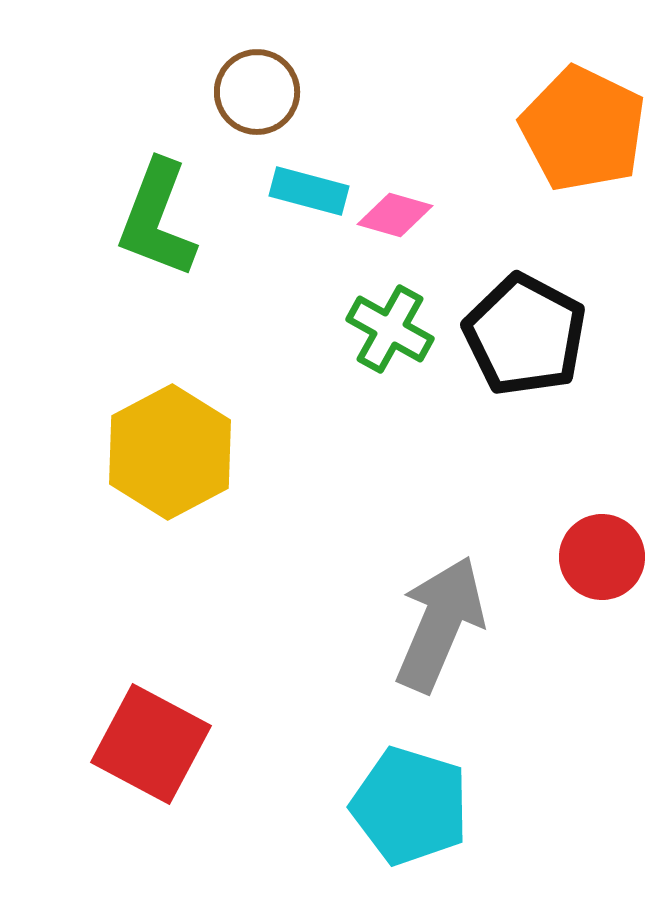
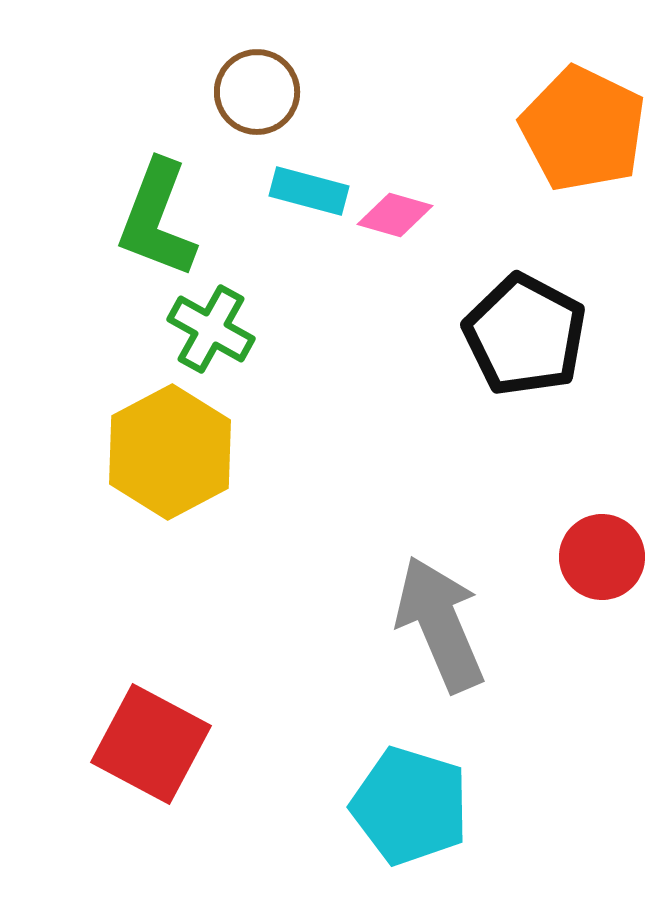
green cross: moved 179 px left
gray arrow: rotated 46 degrees counterclockwise
